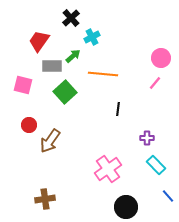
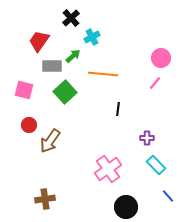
pink square: moved 1 px right, 5 px down
